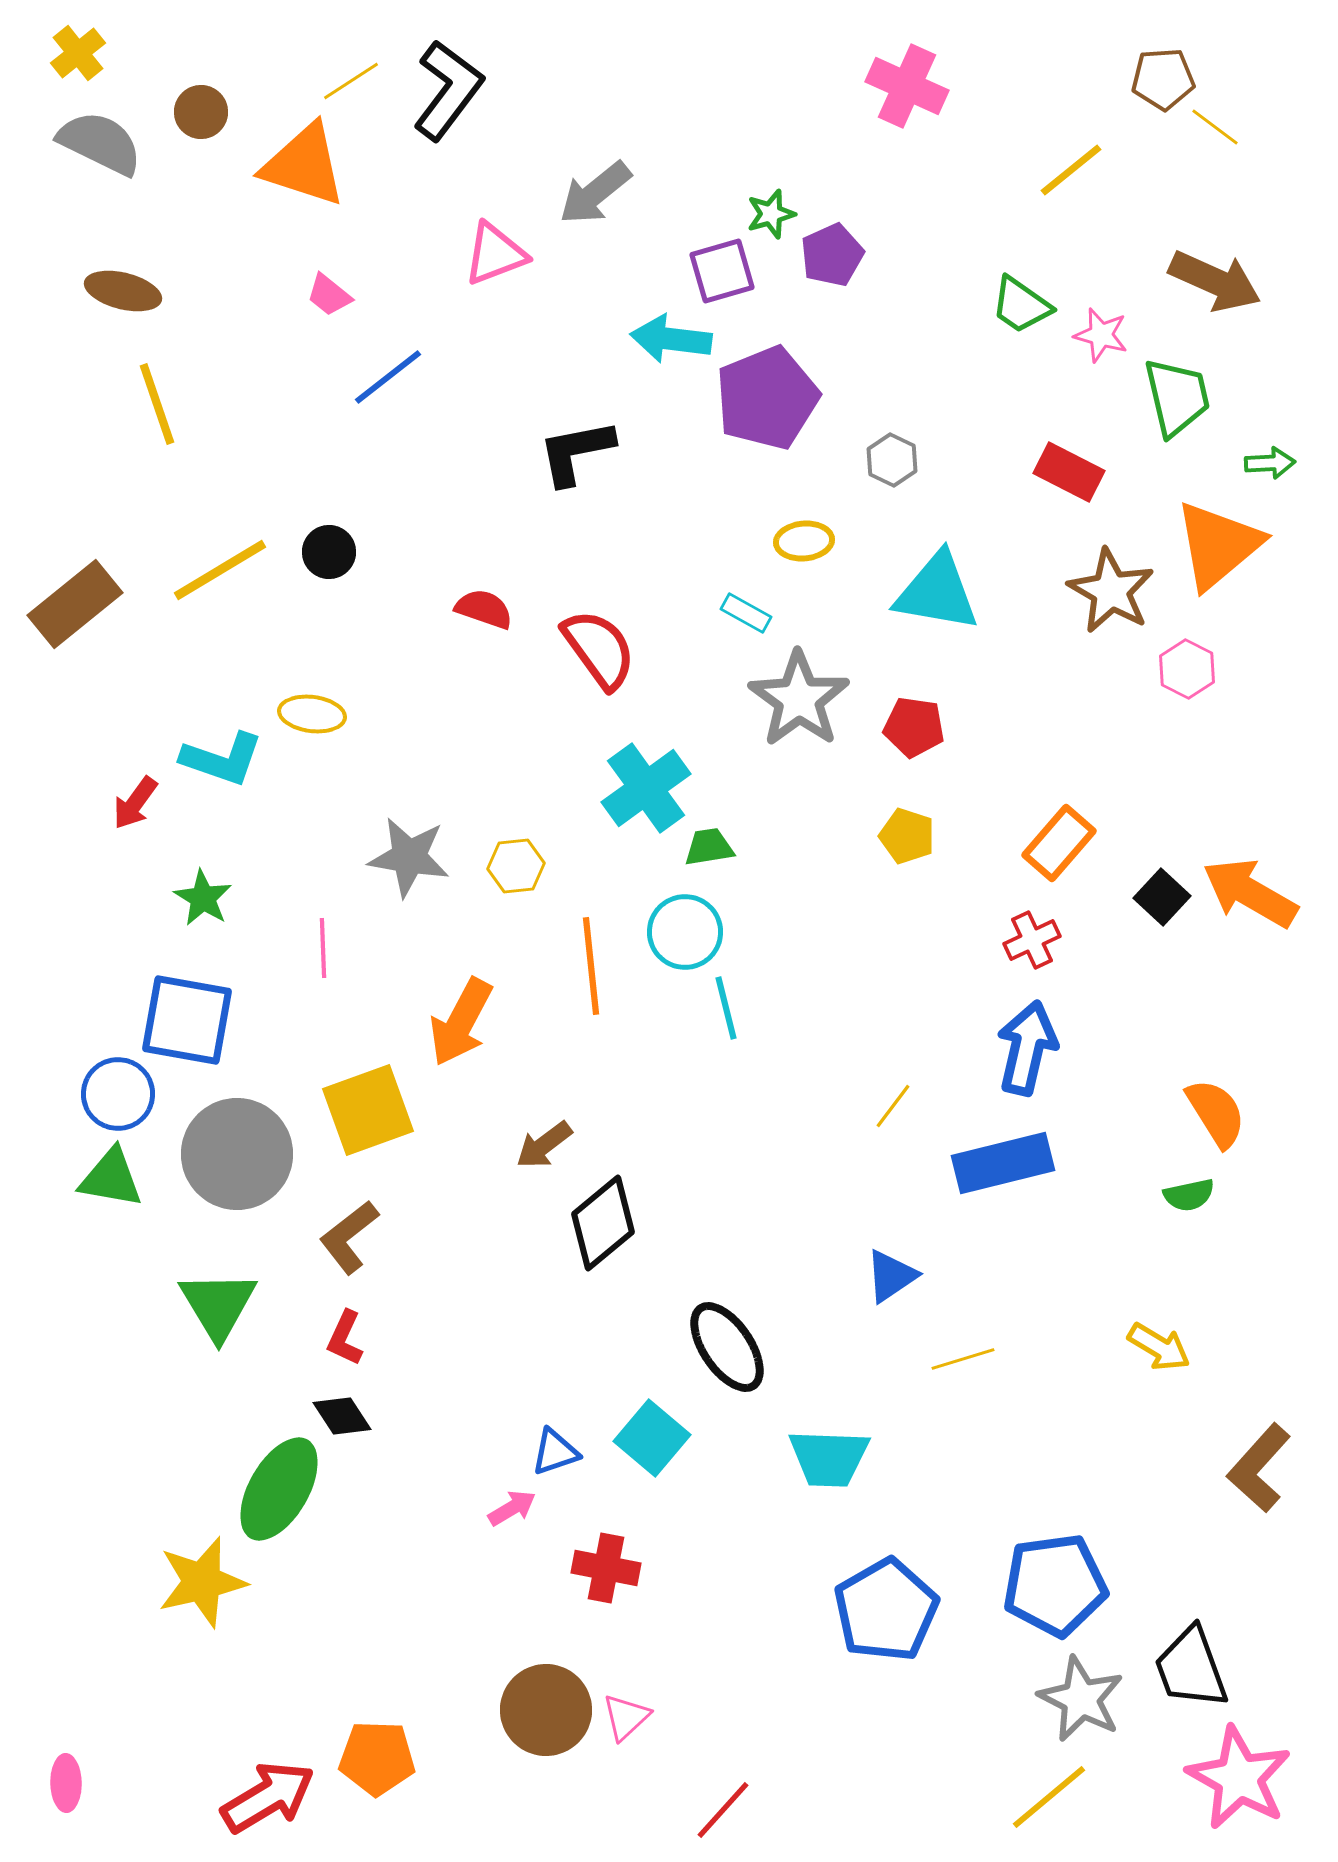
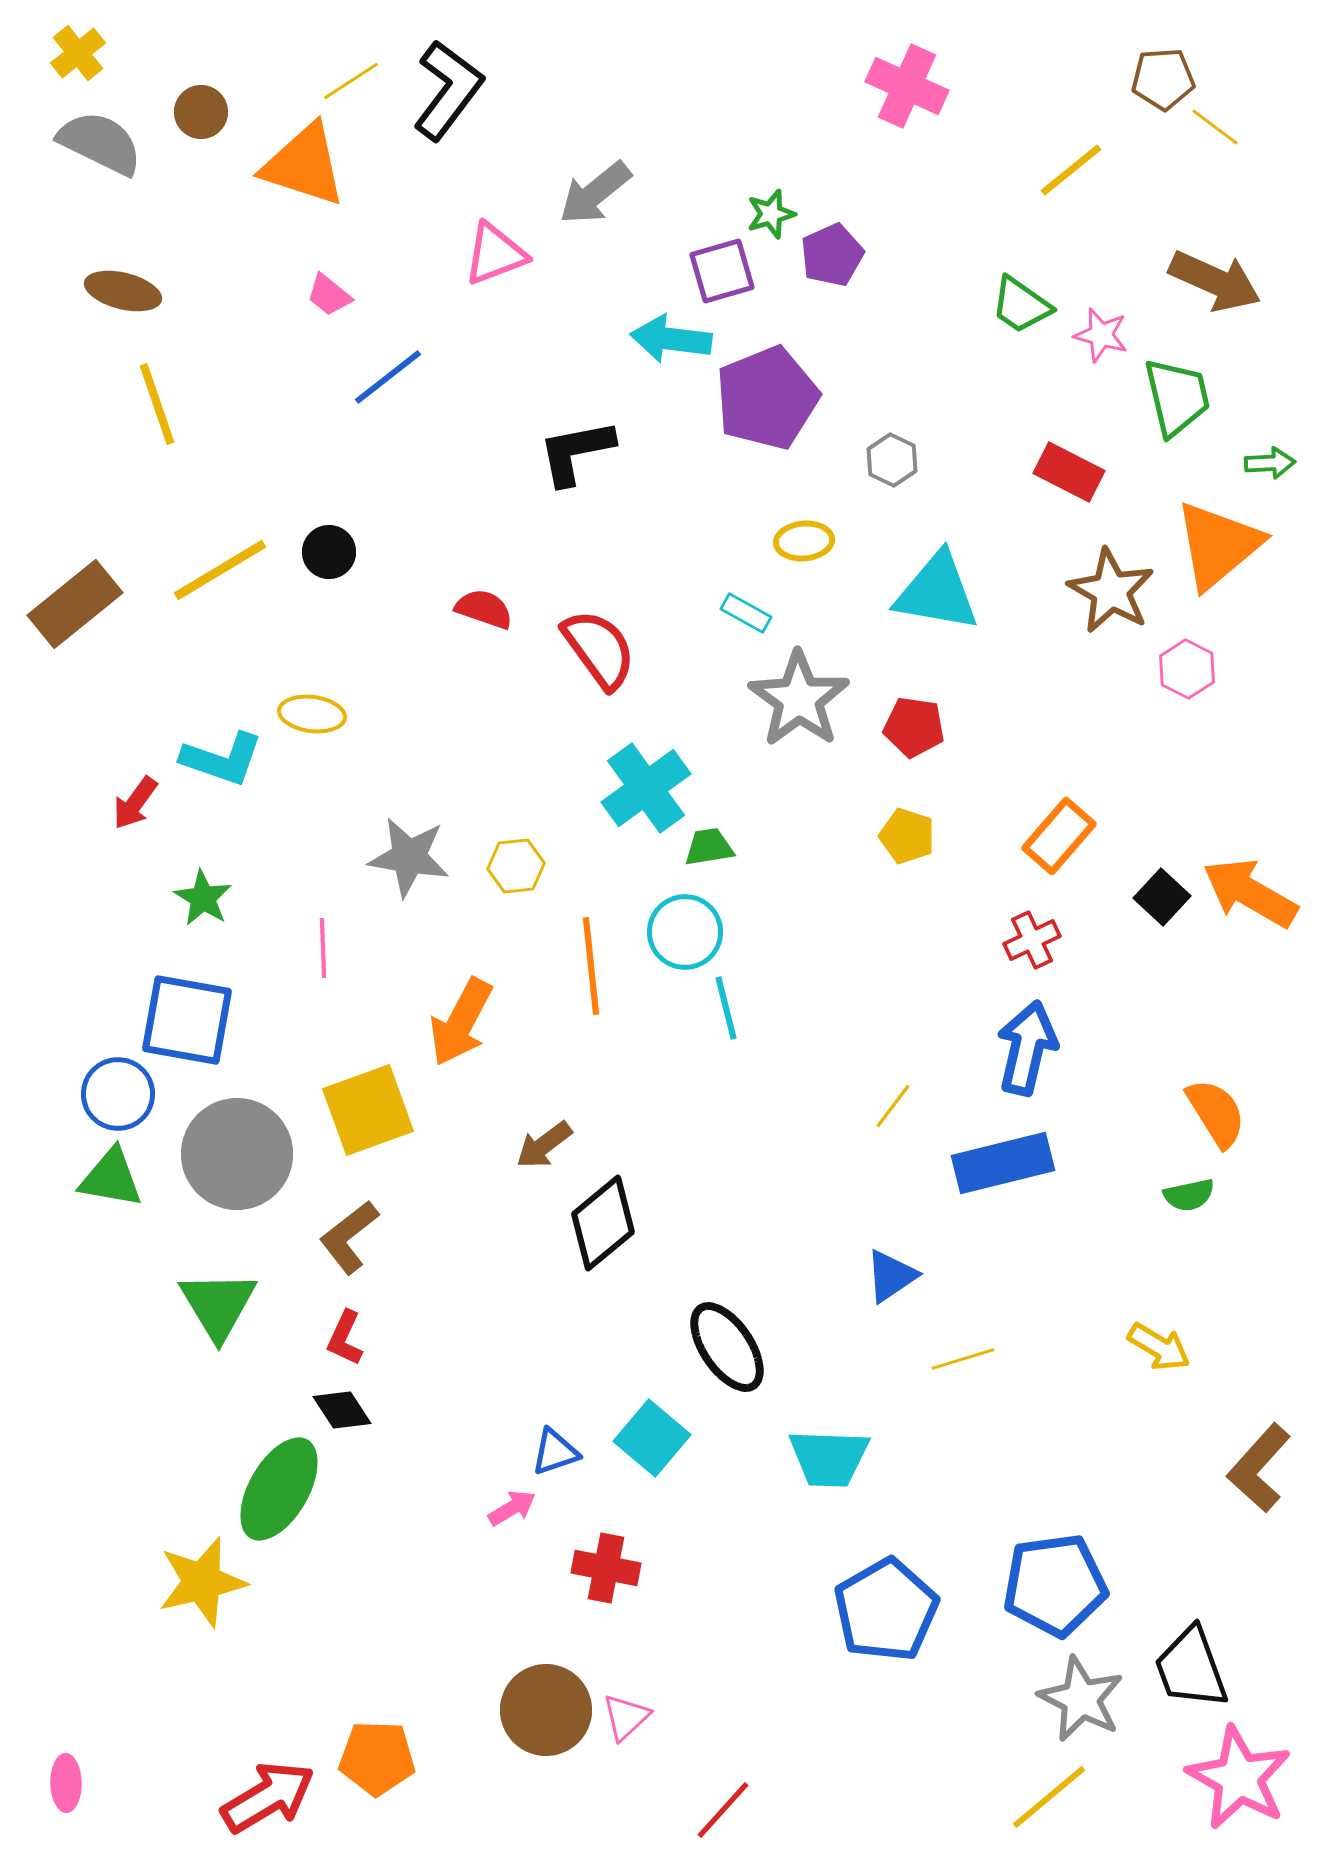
orange rectangle at (1059, 843): moved 7 px up
black diamond at (342, 1416): moved 6 px up
